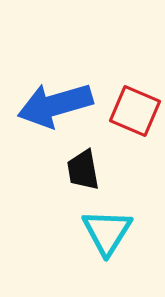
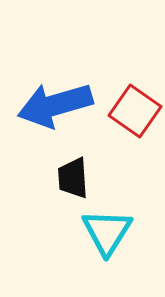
red square: rotated 12 degrees clockwise
black trapezoid: moved 10 px left, 8 px down; rotated 6 degrees clockwise
